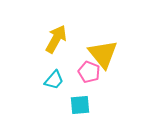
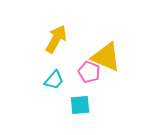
yellow triangle: moved 3 px right, 3 px down; rotated 28 degrees counterclockwise
